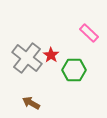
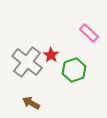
gray cross: moved 4 px down
green hexagon: rotated 20 degrees counterclockwise
